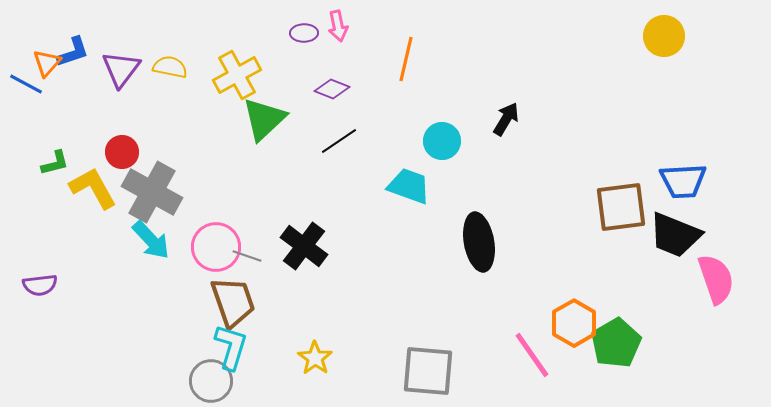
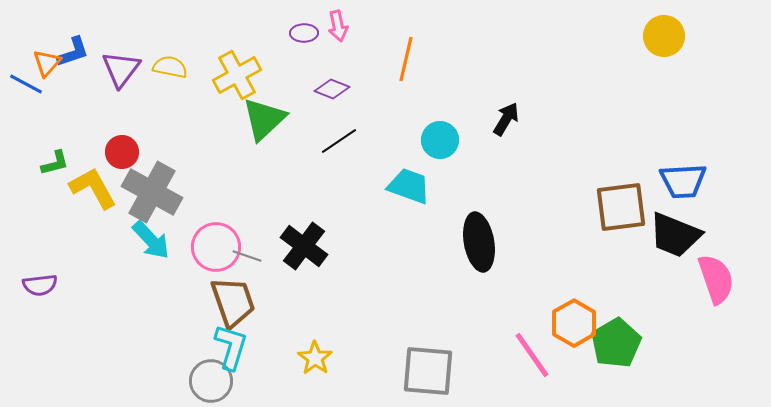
cyan circle: moved 2 px left, 1 px up
